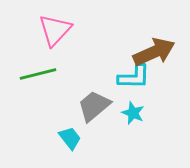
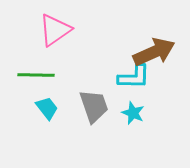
pink triangle: rotated 12 degrees clockwise
green line: moved 2 px left, 1 px down; rotated 15 degrees clockwise
gray trapezoid: rotated 111 degrees clockwise
cyan trapezoid: moved 23 px left, 30 px up
